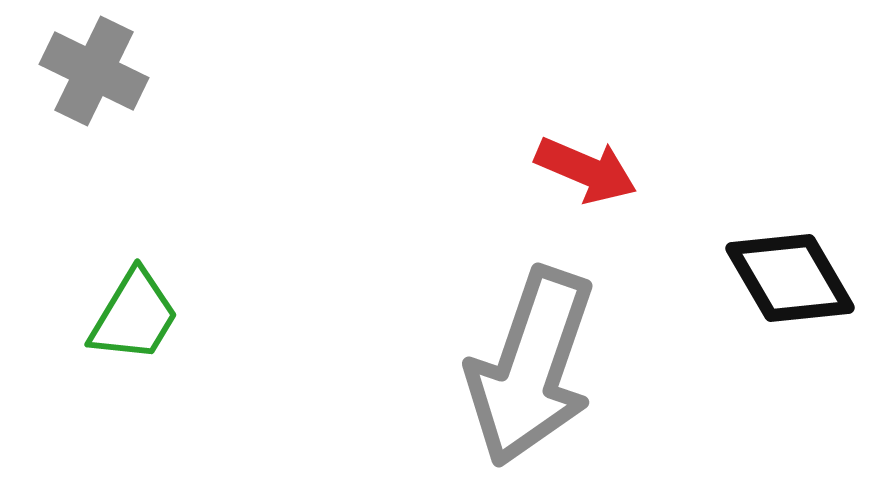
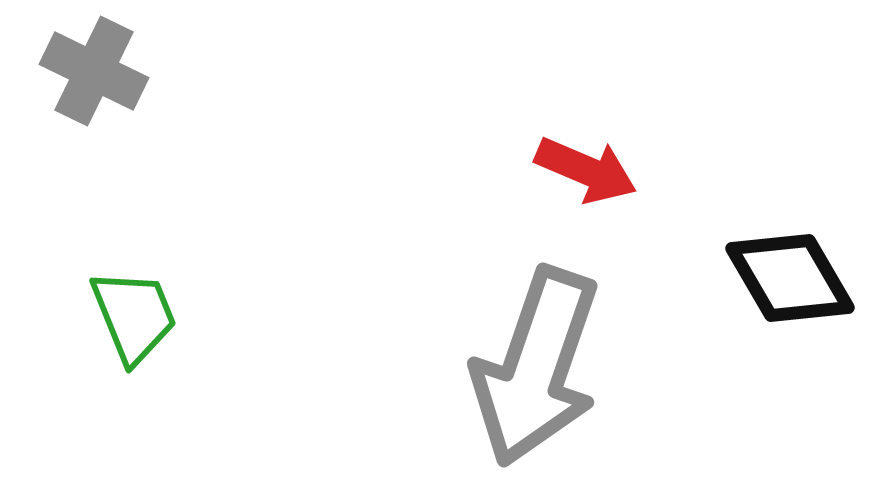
green trapezoid: rotated 53 degrees counterclockwise
gray arrow: moved 5 px right
